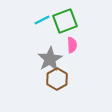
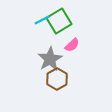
green square: moved 6 px left; rotated 10 degrees counterclockwise
pink semicircle: rotated 49 degrees clockwise
